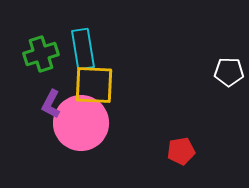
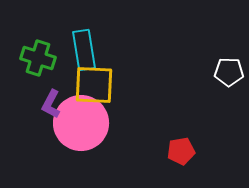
cyan rectangle: moved 1 px right, 1 px down
green cross: moved 3 px left, 4 px down; rotated 36 degrees clockwise
